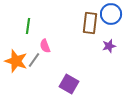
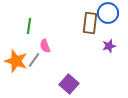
blue circle: moved 3 px left, 1 px up
green line: moved 1 px right
purple square: rotated 12 degrees clockwise
